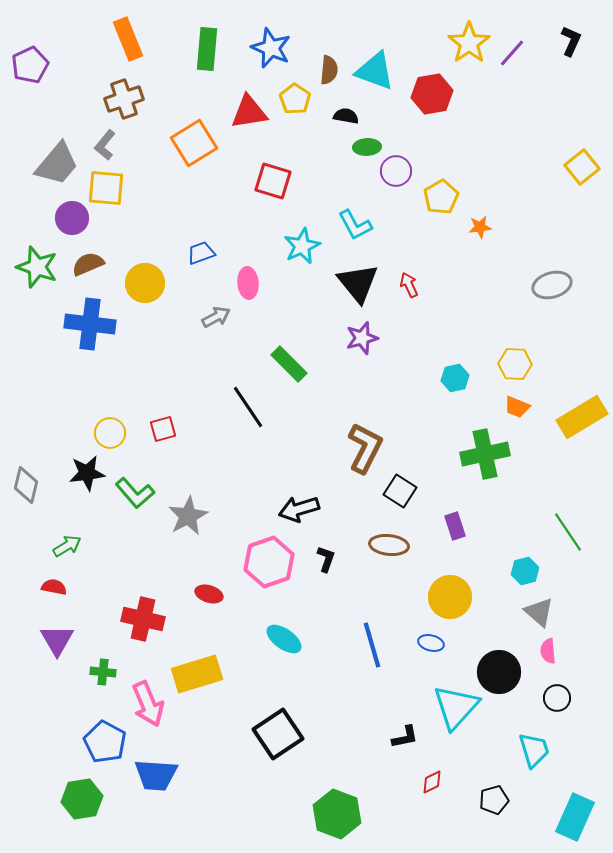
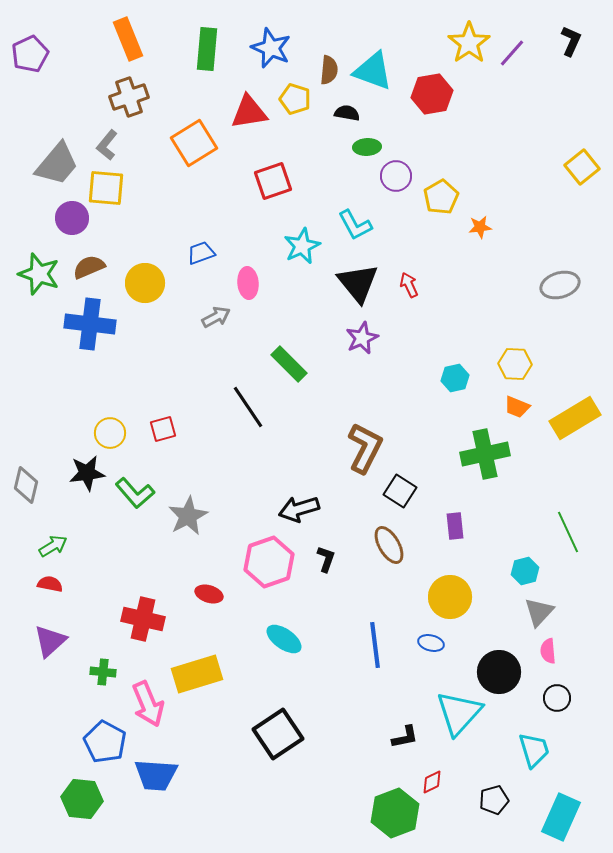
purple pentagon at (30, 65): moved 11 px up
cyan triangle at (375, 71): moved 2 px left
brown cross at (124, 99): moved 5 px right, 2 px up
yellow pentagon at (295, 99): rotated 16 degrees counterclockwise
black semicircle at (346, 116): moved 1 px right, 3 px up
gray L-shape at (105, 145): moved 2 px right
purple circle at (396, 171): moved 5 px down
red square at (273, 181): rotated 36 degrees counterclockwise
brown semicircle at (88, 264): moved 1 px right, 3 px down
green star at (37, 267): moved 2 px right, 7 px down
gray ellipse at (552, 285): moved 8 px right
purple star at (362, 338): rotated 8 degrees counterclockwise
yellow rectangle at (582, 417): moved 7 px left, 1 px down
purple rectangle at (455, 526): rotated 12 degrees clockwise
green line at (568, 532): rotated 9 degrees clockwise
brown ellipse at (389, 545): rotated 54 degrees clockwise
green arrow at (67, 546): moved 14 px left
red semicircle at (54, 587): moved 4 px left, 3 px up
gray triangle at (539, 612): rotated 32 degrees clockwise
purple triangle at (57, 640): moved 7 px left, 1 px down; rotated 18 degrees clockwise
blue line at (372, 645): moved 3 px right; rotated 9 degrees clockwise
cyan triangle at (456, 707): moved 3 px right, 6 px down
green hexagon at (82, 799): rotated 15 degrees clockwise
green hexagon at (337, 814): moved 58 px right, 1 px up; rotated 18 degrees clockwise
cyan rectangle at (575, 817): moved 14 px left
